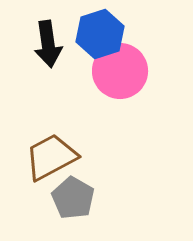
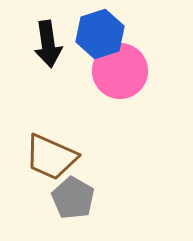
brown trapezoid: rotated 128 degrees counterclockwise
